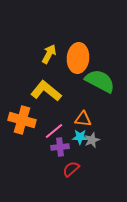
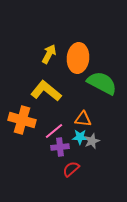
green semicircle: moved 2 px right, 2 px down
gray star: moved 1 px down
